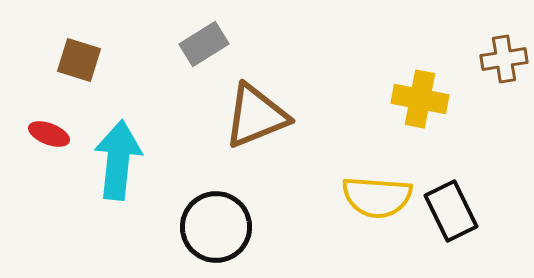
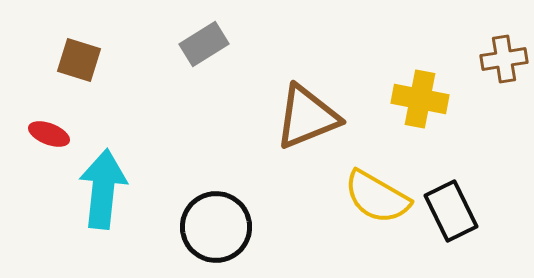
brown triangle: moved 51 px right, 1 px down
cyan arrow: moved 15 px left, 29 px down
yellow semicircle: rotated 26 degrees clockwise
